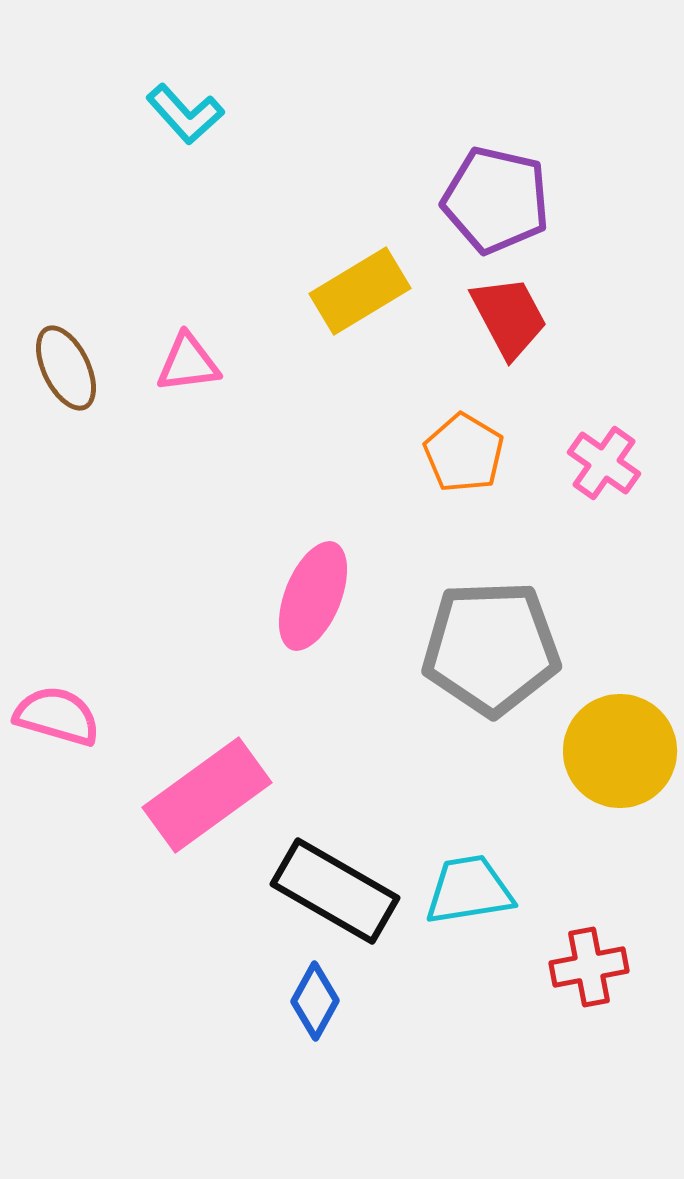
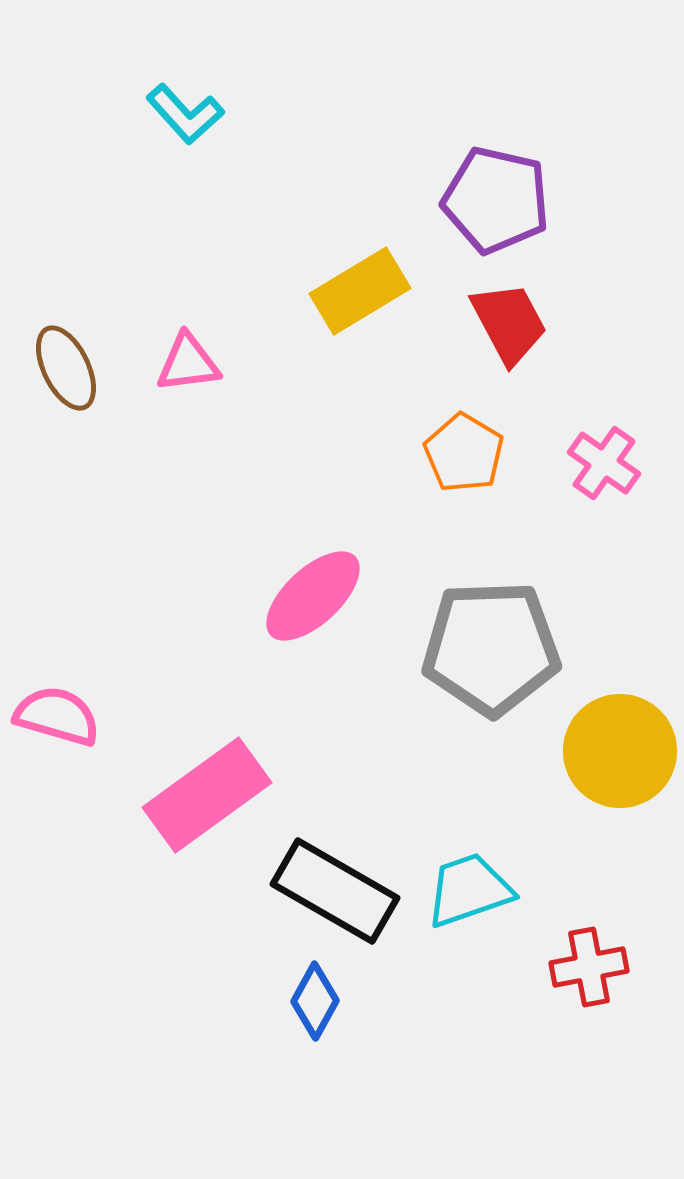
red trapezoid: moved 6 px down
pink ellipse: rotated 25 degrees clockwise
cyan trapezoid: rotated 10 degrees counterclockwise
